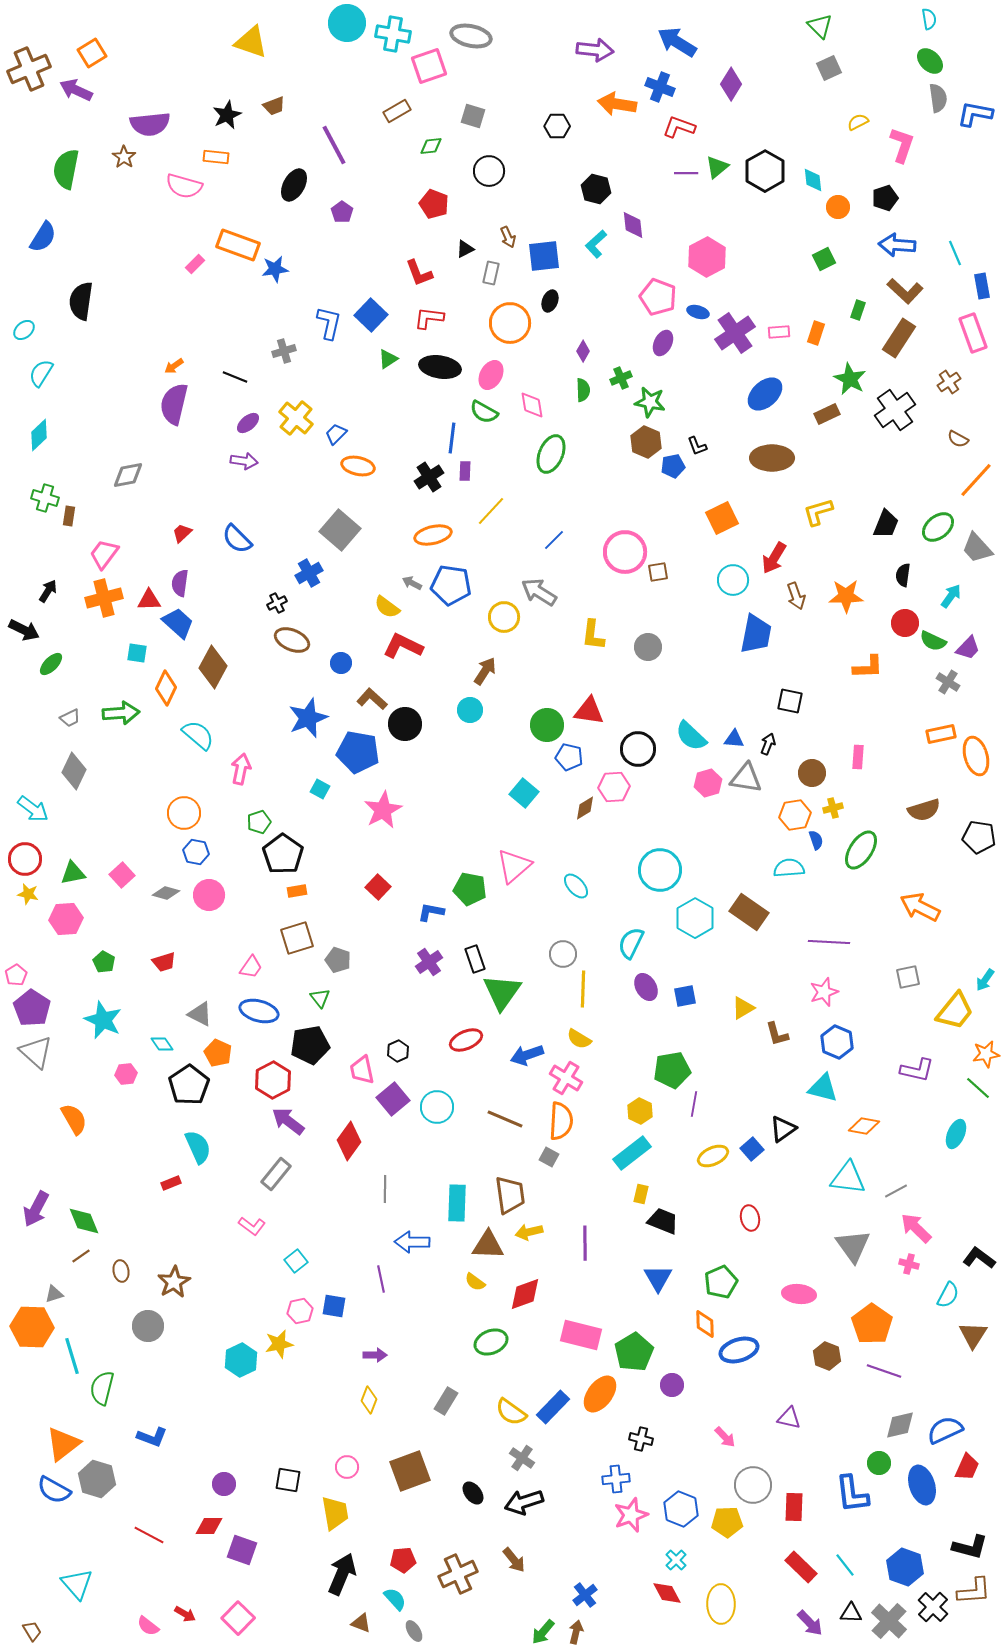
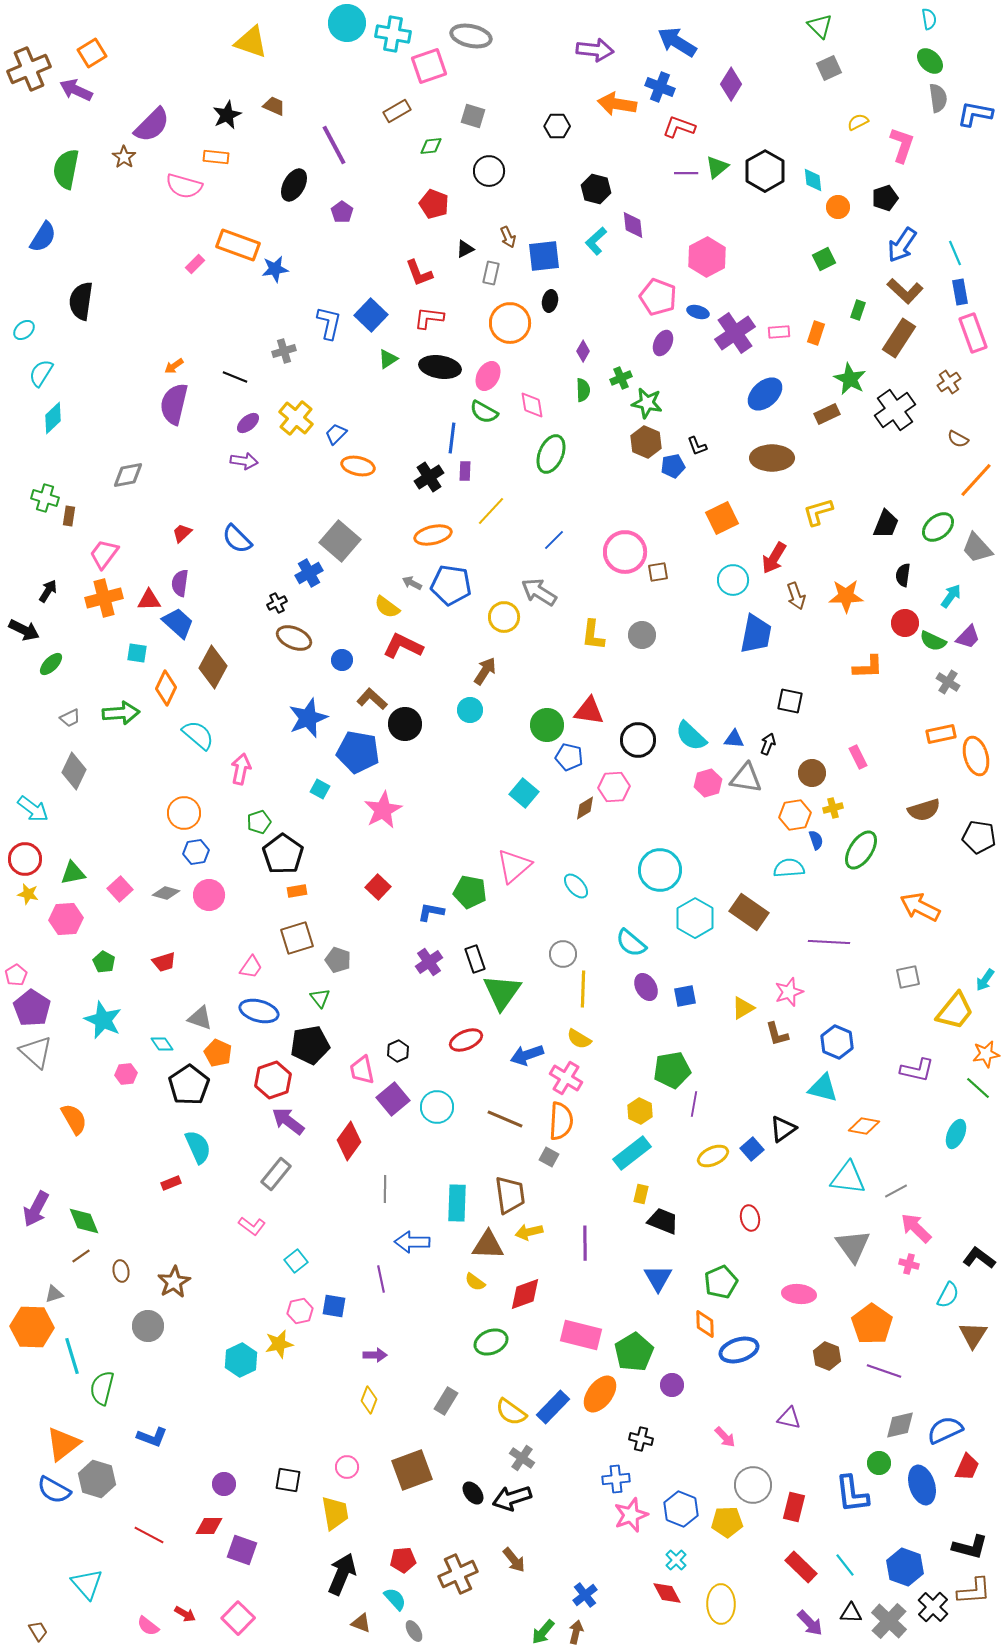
brown trapezoid at (274, 106): rotated 135 degrees counterclockwise
purple semicircle at (150, 124): moved 2 px right, 1 px down; rotated 39 degrees counterclockwise
cyan L-shape at (596, 244): moved 3 px up
blue arrow at (897, 245): moved 5 px right; rotated 60 degrees counterclockwise
blue rectangle at (982, 286): moved 22 px left, 6 px down
black ellipse at (550, 301): rotated 10 degrees counterclockwise
pink ellipse at (491, 375): moved 3 px left, 1 px down
green star at (650, 402): moved 3 px left, 1 px down
cyan diamond at (39, 435): moved 14 px right, 17 px up
gray square at (340, 530): moved 11 px down
brown ellipse at (292, 640): moved 2 px right, 2 px up
gray circle at (648, 647): moved 6 px left, 12 px up
purple trapezoid at (968, 648): moved 11 px up
blue circle at (341, 663): moved 1 px right, 3 px up
black circle at (638, 749): moved 9 px up
pink rectangle at (858, 757): rotated 30 degrees counterclockwise
blue hexagon at (196, 852): rotated 20 degrees counterclockwise
pink square at (122, 875): moved 2 px left, 14 px down
green pentagon at (470, 889): moved 3 px down
cyan semicircle at (631, 943): rotated 76 degrees counterclockwise
pink star at (824, 992): moved 35 px left
gray triangle at (200, 1014): moved 4 px down; rotated 8 degrees counterclockwise
red hexagon at (273, 1080): rotated 9 degrees clockwise
brown square at (410, 1471): moved 2 px right, 1 px up
black arrow at (524, 1502): moved 12 px left, 4 px up
red rectangle at (794, 1507): rotated 12 degrees clockwise
cyan triangle at (77, 1584): moved 10 px right
brown trapezoid at (32, 1631): moved 6 px right
